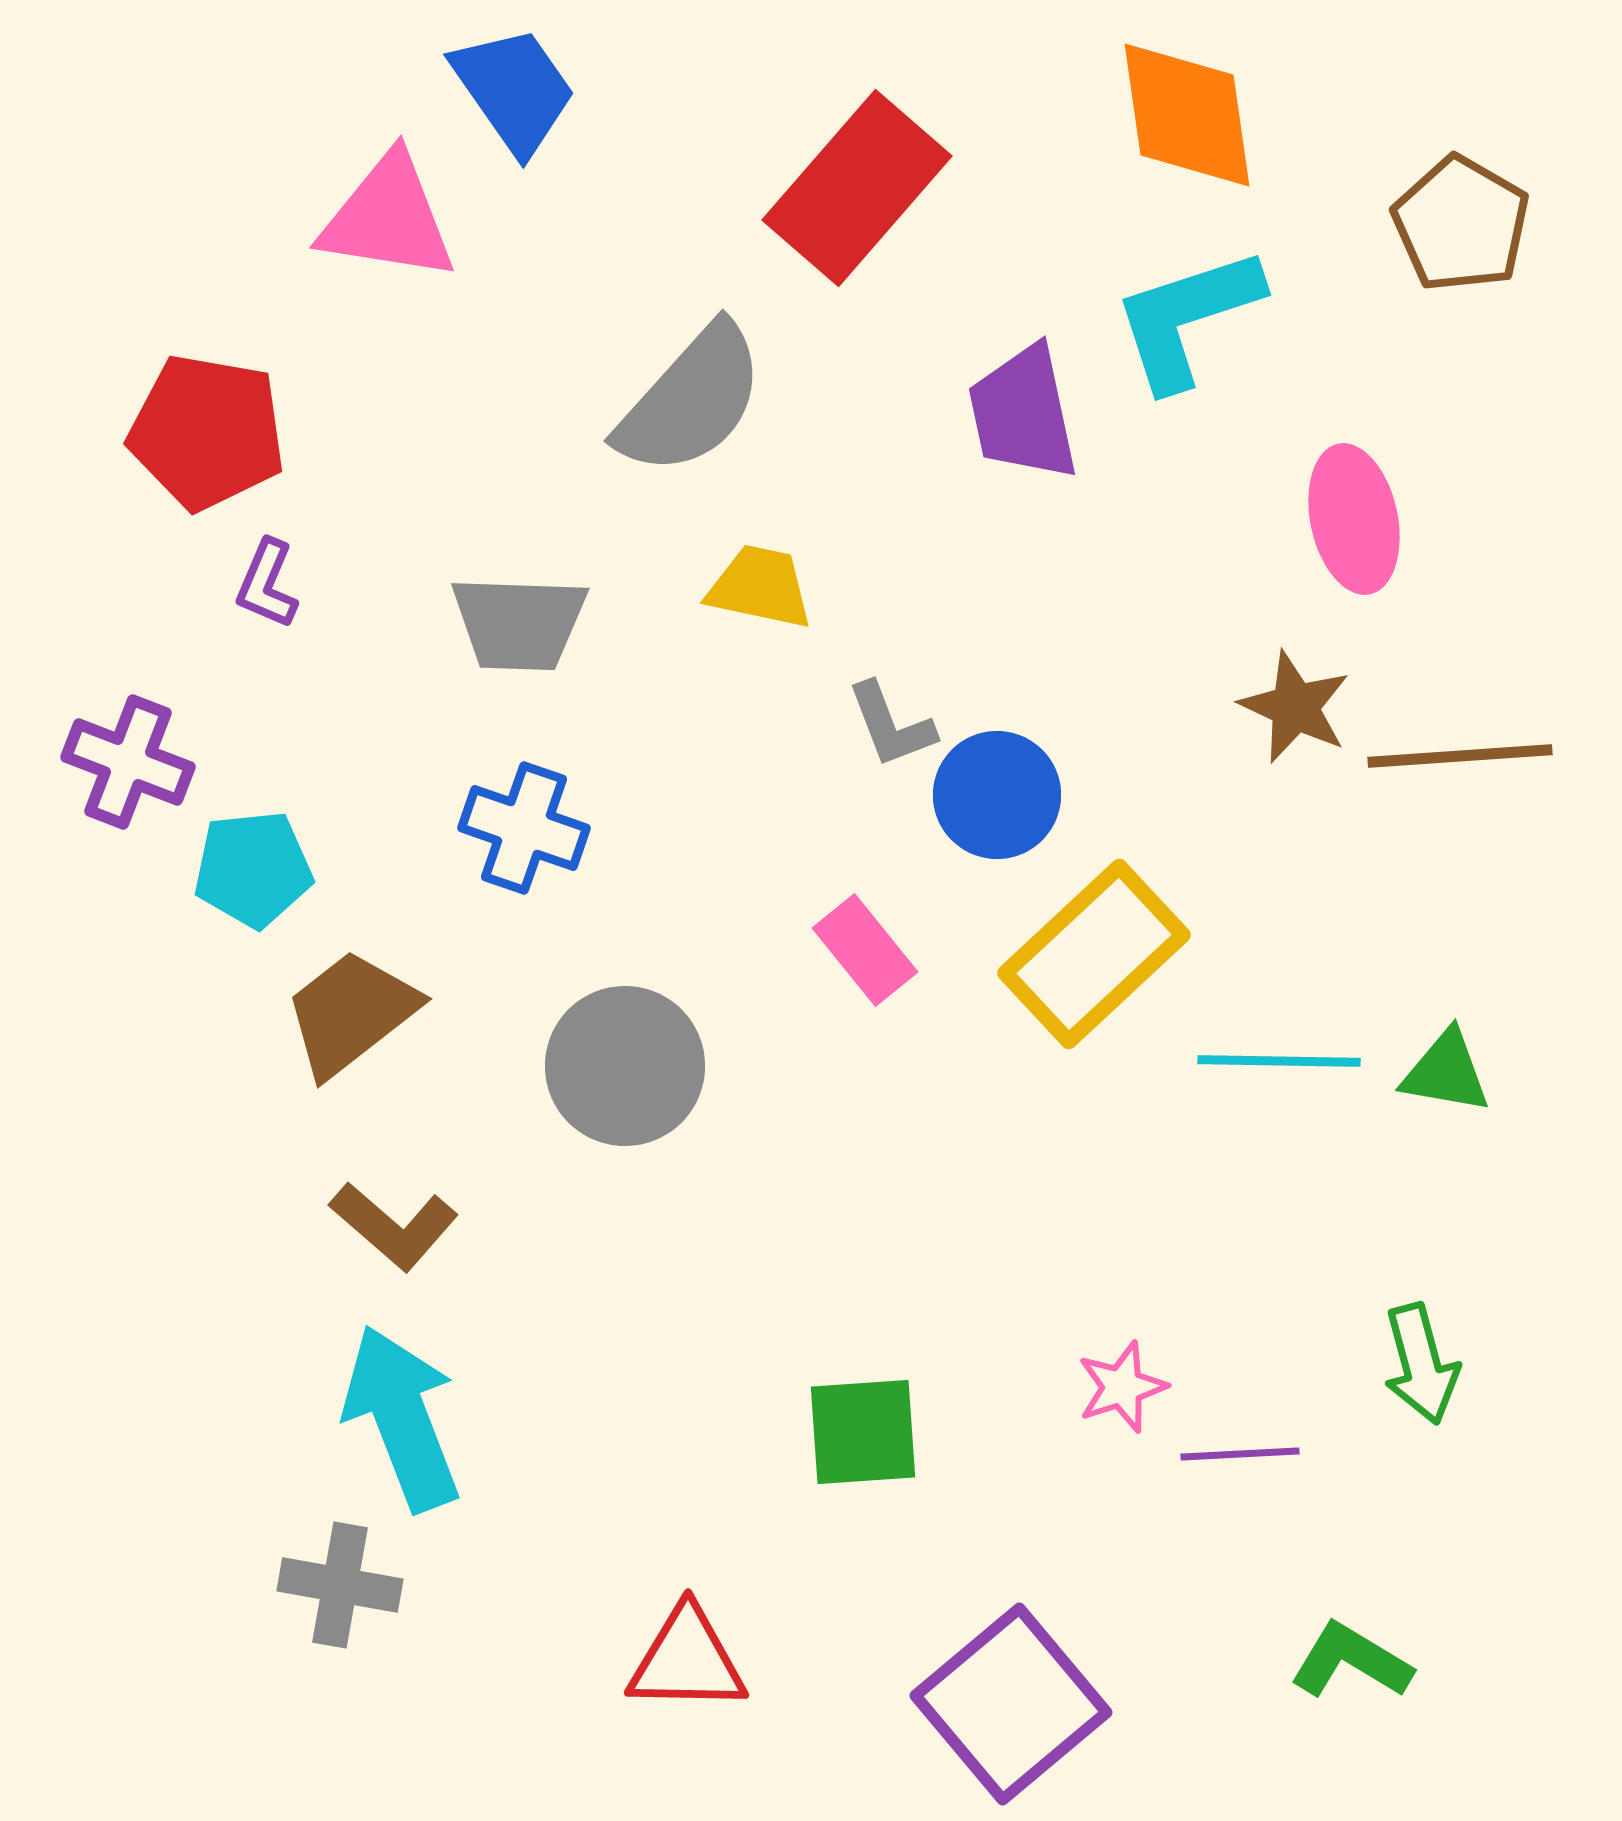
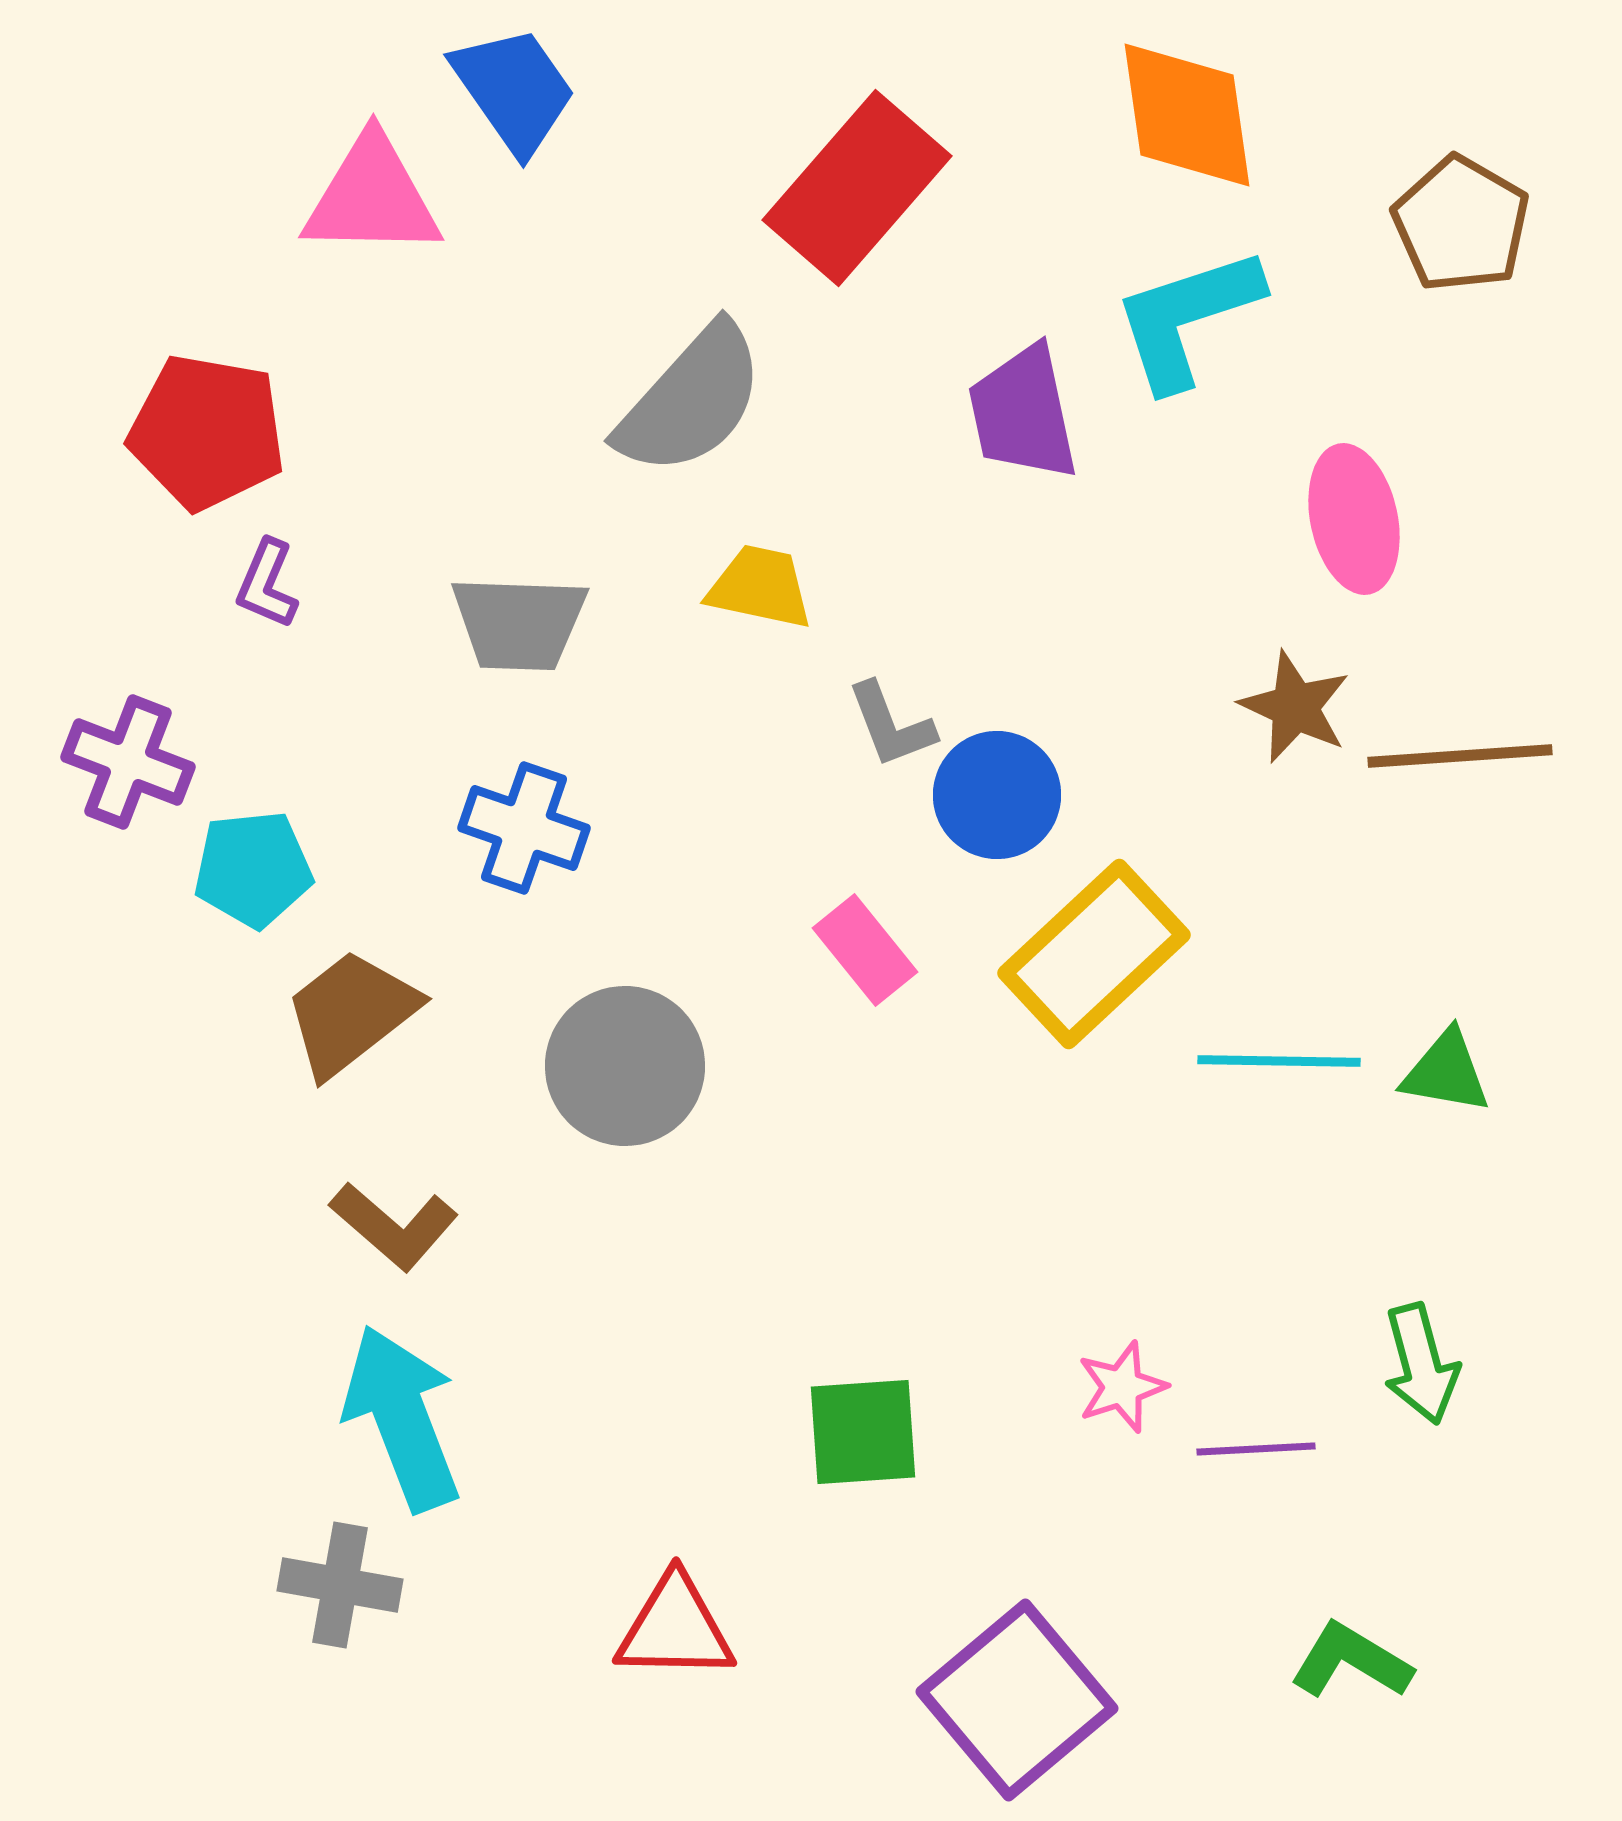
pink triangle: moved 16 px left, 21 px up; rotated 8 degrees counterclockwise
purple line: moved 16 px right, 5 px up
red triangle: moved 12 px left, 32 px up
purple square: moved 6 px right, 4 px up
